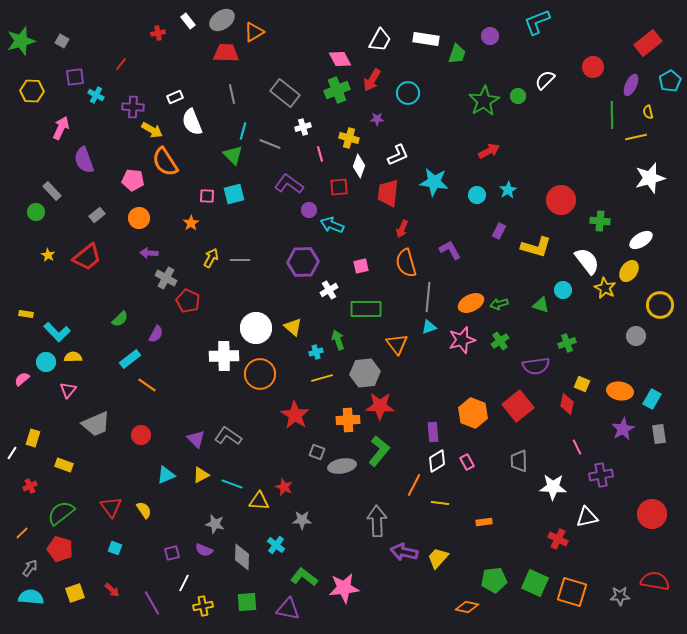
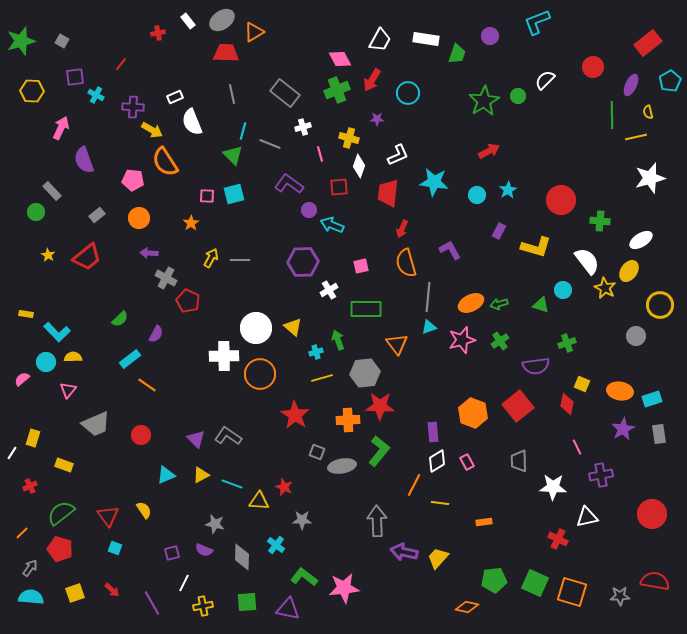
cyan rectangle at (652, 399): rotated 42 degrees clockwise
red triangle at (111, 507): moved 3 px left, 9 px down
